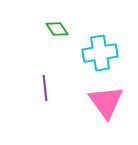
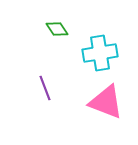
purple line: rotated 15 degrees counterclockwise
pink triangle: rotated 33 degrees counterclockwise
